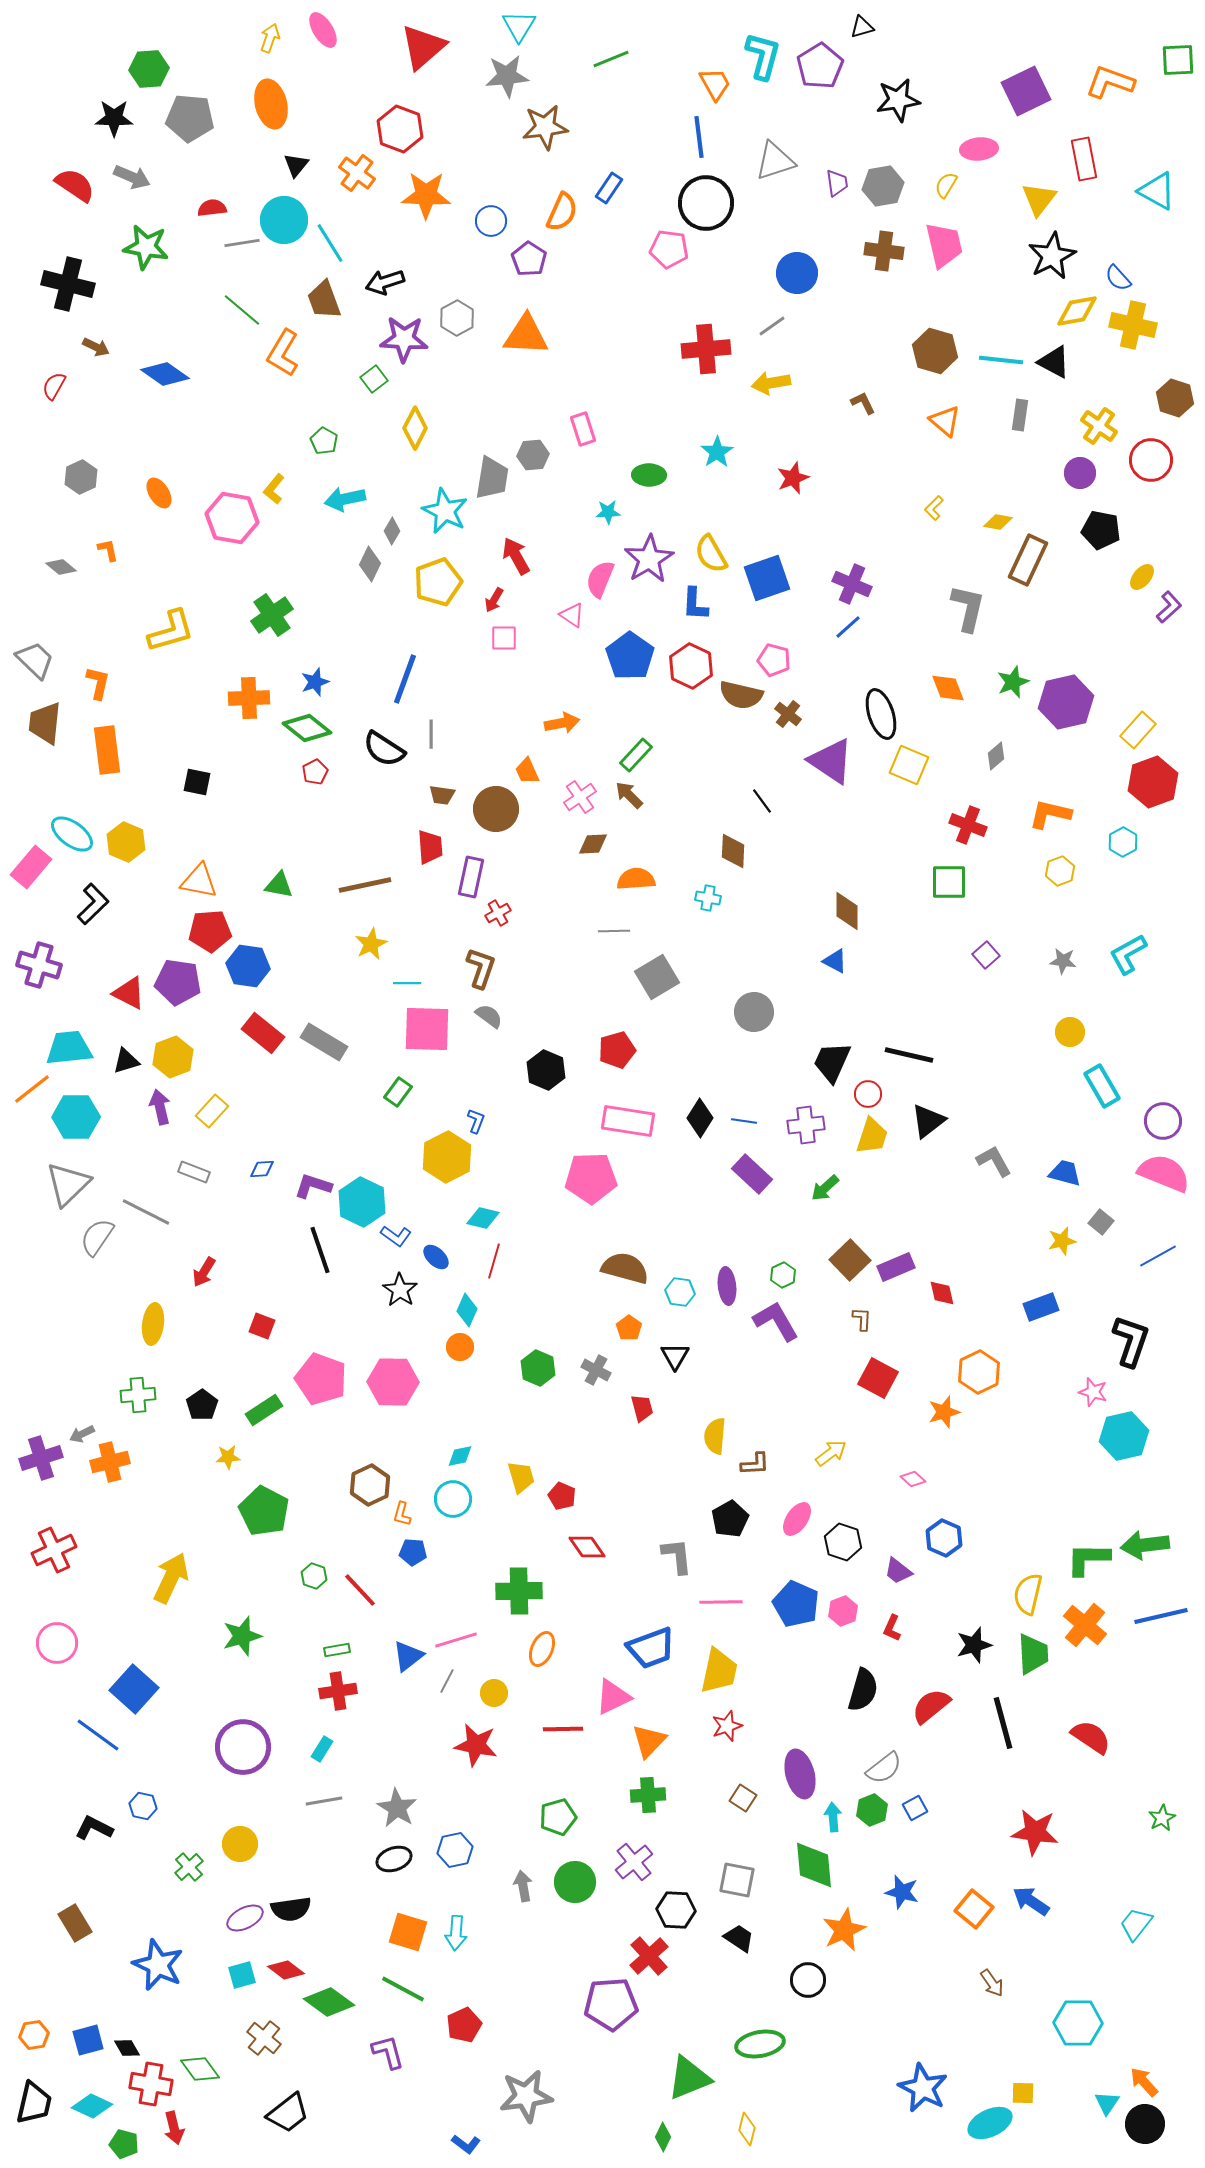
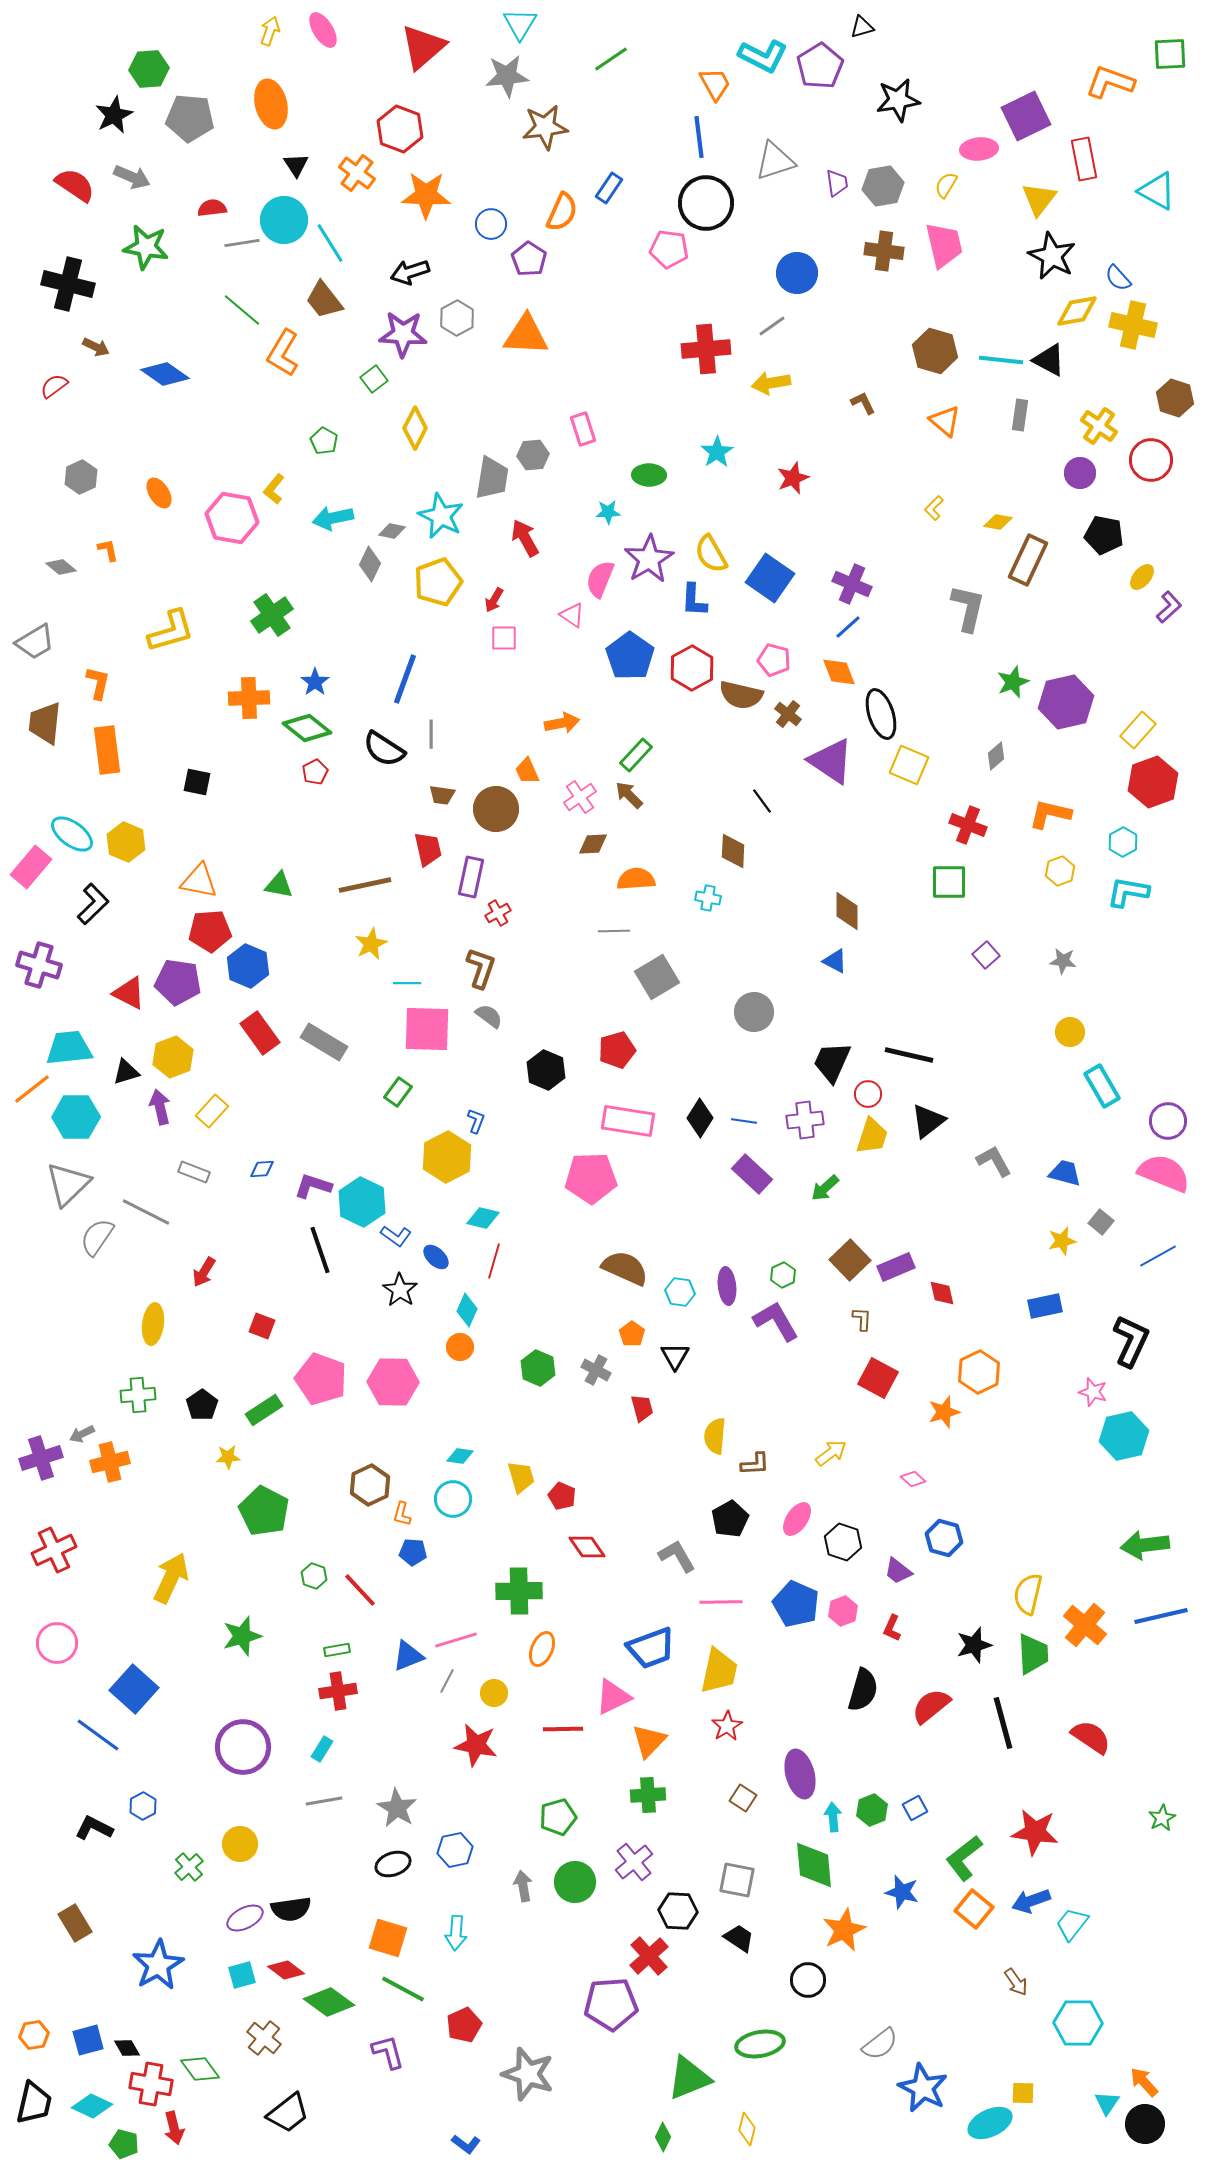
cyan triangle at (519, 26): moved 1 px right, 2 px up
yellow arrow at (270, 38): moved 7 px up
cyan L-shape at (763, 56): rotated 102 degrees clockwise
green line at (611, 59): rotated 12 degrees counterclockwise
green square at (1178, 60): moved 8 px left, 6 px up
purple square at (1026, 91): moved 25 px down
black star at (114, 118): moved 3 px up; rotated 27 degrees counterclockwise
black triangle at (296, 165): rotated 12 degrees counterclockwise
blue circle at (491, 221): moved 3 px down
black star at (1052, 256): rotated 18 degrees counterclockwise
black arrow at (385, 282): moved 25 px right, 10 px up
brown trapezoid at (324, 300): rotated 18 degrees counterclockwise
purple star at (404, 339): moved 1 px left, 5 px up
black triangle at (1054, 362): moved 5 px left, 2 px up
red semicircle at (54, 386): rotated 24 degrees clockwise
cyan arrow at (345, 499): moved 12 px left, 19 px down
cyan star at (445, 511): moved 4 px left, 5 px down
black pentagon at (1101, 530): moved 3 px right, 5 px down
gray diamond at (392, 531): rotated 72 degrees clockwise
red arrow at (516, 556): moved 9 px right, 18 px up
blue square at (767, 578): moved 3 px right; rotated 36 degrees counterclockwise
blue L-shape at (695, 604): moved 1 px left, 4 px up
gray trapezoid at (35, 660): moved 18 px up; rotated 105 degrees clockwise
red hexagon at (691, 666): moved 1 px right, 2 px down; rotated 6 degrees clockwise
blue star at (315, 682): rotated 16 degrees counterclockwise
orange diamond at (948, 688): moved 109 px left, 16 px up
red trapezoid at (430, 847): moved 2 px left, 2 px down; rotated 9 degrees counterclockwise
cyan L-shape at (1128, 954): moved 62 px up; rotated 39 degrees clockwise
blue hexagon at (248, 966): rotated 15 degrees clockwise
red rectangle at (263, 1033): moved 3 px left; rotated 15 degrees clockwise
black triangle at (126, 1061): moved 11 px down
purple circle at (1163, 1121): moved 5 px right
purple cross at (806, 1125): moved 1 px left, 5 px up
brown semicircle at (625, 1268): rotated 9 degrees clockwise
blue rectangle at (1041, 1307): moved 4 px right, 1 px up; rotated 8 degrees clockwise
orange pentagon at (629, 1328): moved 3 px right, 6 px down
black L-shape at (1131, 1341): rotated 6 degrees clockwise
cyan diamond at (460, 1456): rotated 20 degrees clockwise
blue hexagon at (944, 1538): rotated 9 degrees counterclockwise
gray L-shape at (677, 1556): rotated 24 degrees counterclockwise
green L-shape at (1088, 1559): moved 124 px left, 299 px down; rotated 39 degrees counterclockwise
blue triangle at (408, 1656): rotated 16 degrees clockwise
red star at (727, 1726): rotated 12 degrees counterclockwise
gray semicircle at (884, 1768): moved 4 px left, 276 px down
blue hexagon at (143, 1806): rotated 20 degrees clockwise
black ellipse at (394, 1859): moved 1 px left, 5 px down
blue arrow at (1031, 1901): rotated 54 degrees counterclockwise
black hexagon at (676, 1910): moved 2 px right, 1 px down
cyan trapezoid at (1136, 1924): moved 64 px left
orange square at (408, 1932): moved 20 px left, 6 px down
blue star at (158, 1965): rotated 18 degrees clockwise
brown arrow at (992, 1983): moved 24 px right, 1 px up
gray star at (526, 2096): moved 2 px right, 22 px up; rotated 26 degrees clockwise
